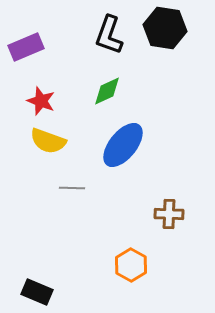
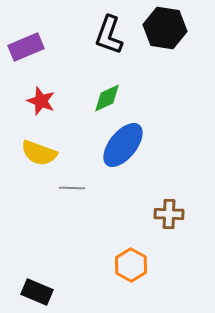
green diamond: moved 7 px down
yellow semicircle: moved 9 px left, 12 px down
